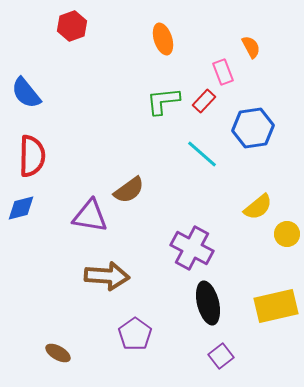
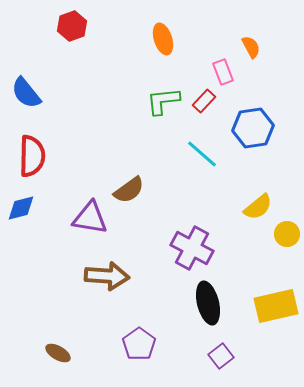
purple triangle: moved 2 px down
purple pentagon: moved 4 px right, 10 px down
